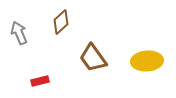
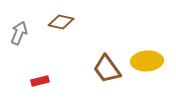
brown diamond: rotated 55 degrees clockwise
gray arrow: rotated 45 degrees clockwise
brown trapezoid: moved 14 px right, 11 px down
